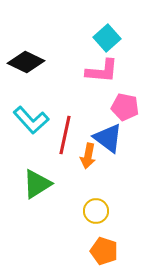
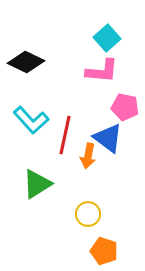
yellow circle: moved 8 px left, 3 px down
